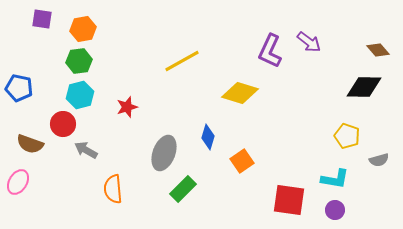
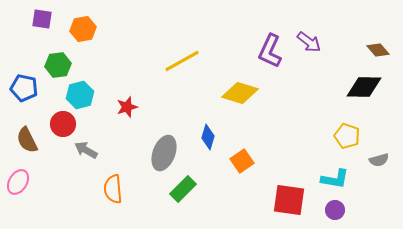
green hexagon: moved 21 px left, 4 px down
blue pentagon: moved 5 px right
brown semicircle: moved 3 px left, 4 px up; rotated 44 degrees clockwise
